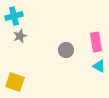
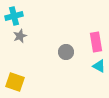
gray circle: moved 2 px down
